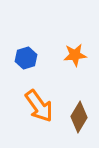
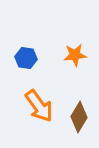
blue hexagon: rotated 25 degrees clockwise
